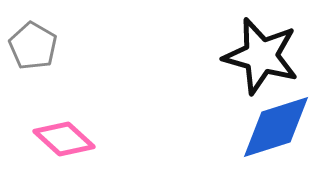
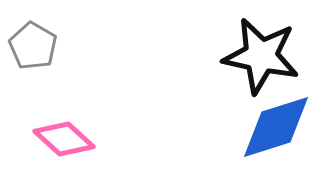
black star: rotated 4 degrees counterclockwise
